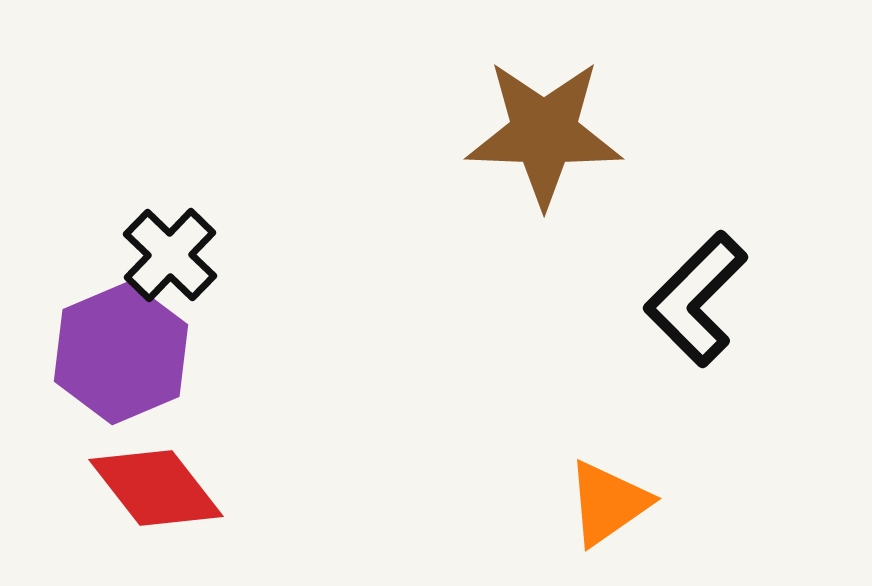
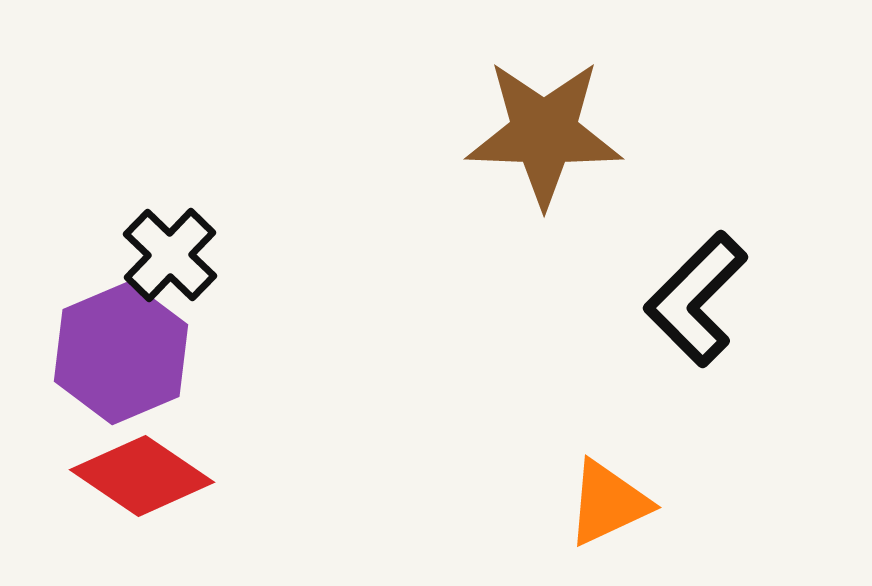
red diamond: moved 14 px left, 12 px up; rotated 18 degrees counterclockwise
orange triangle: rotated 10 degrees clockwise
